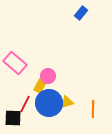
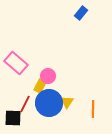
pink rectangle: moved 1 px right
yellow triangle: rotated 40 degrees counterclockwise
